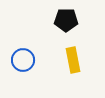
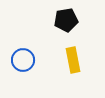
black pentagon: rotated 10 degrees counterclockwise
